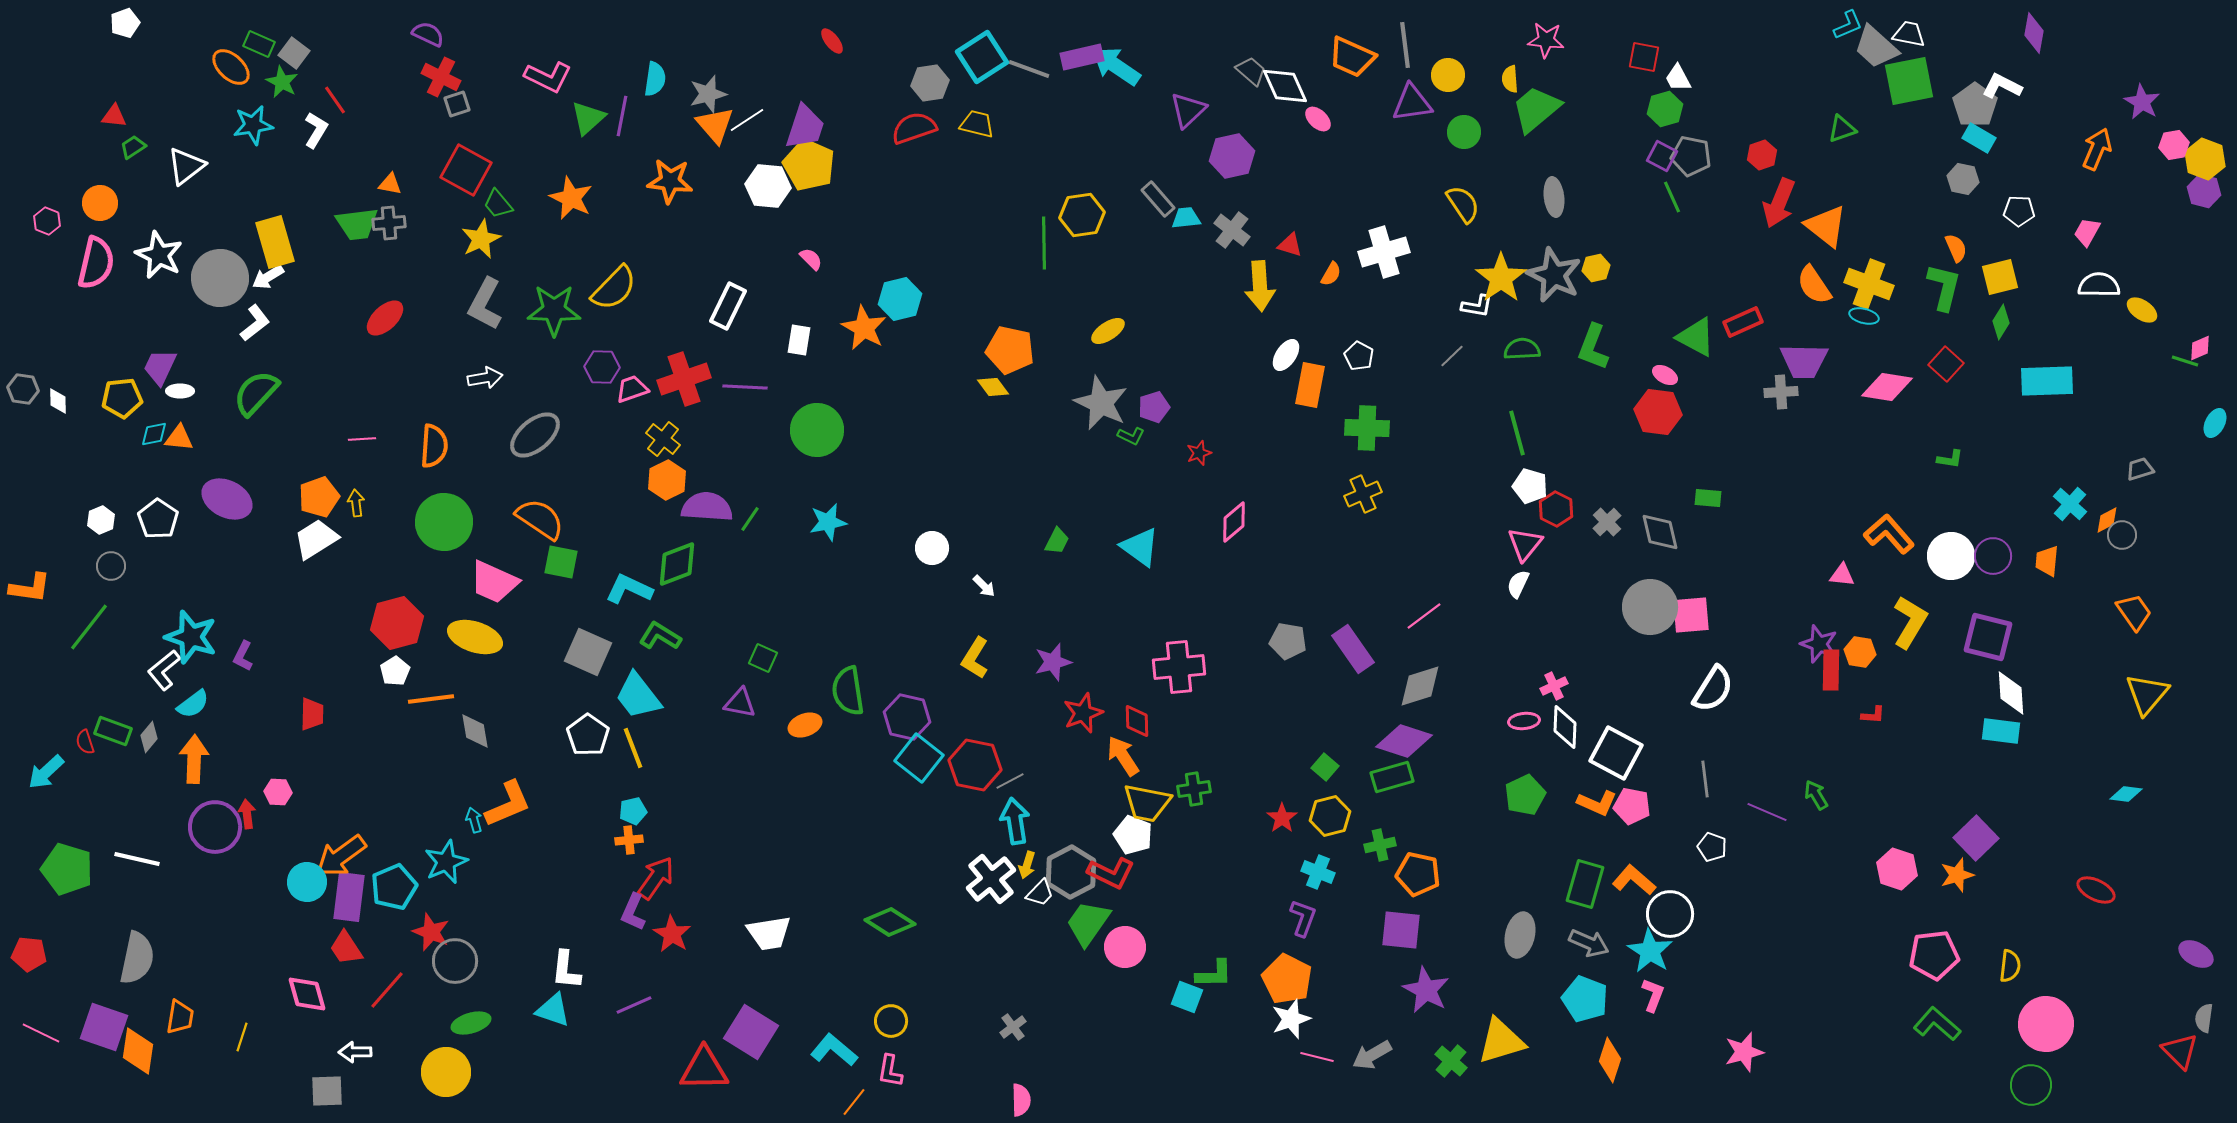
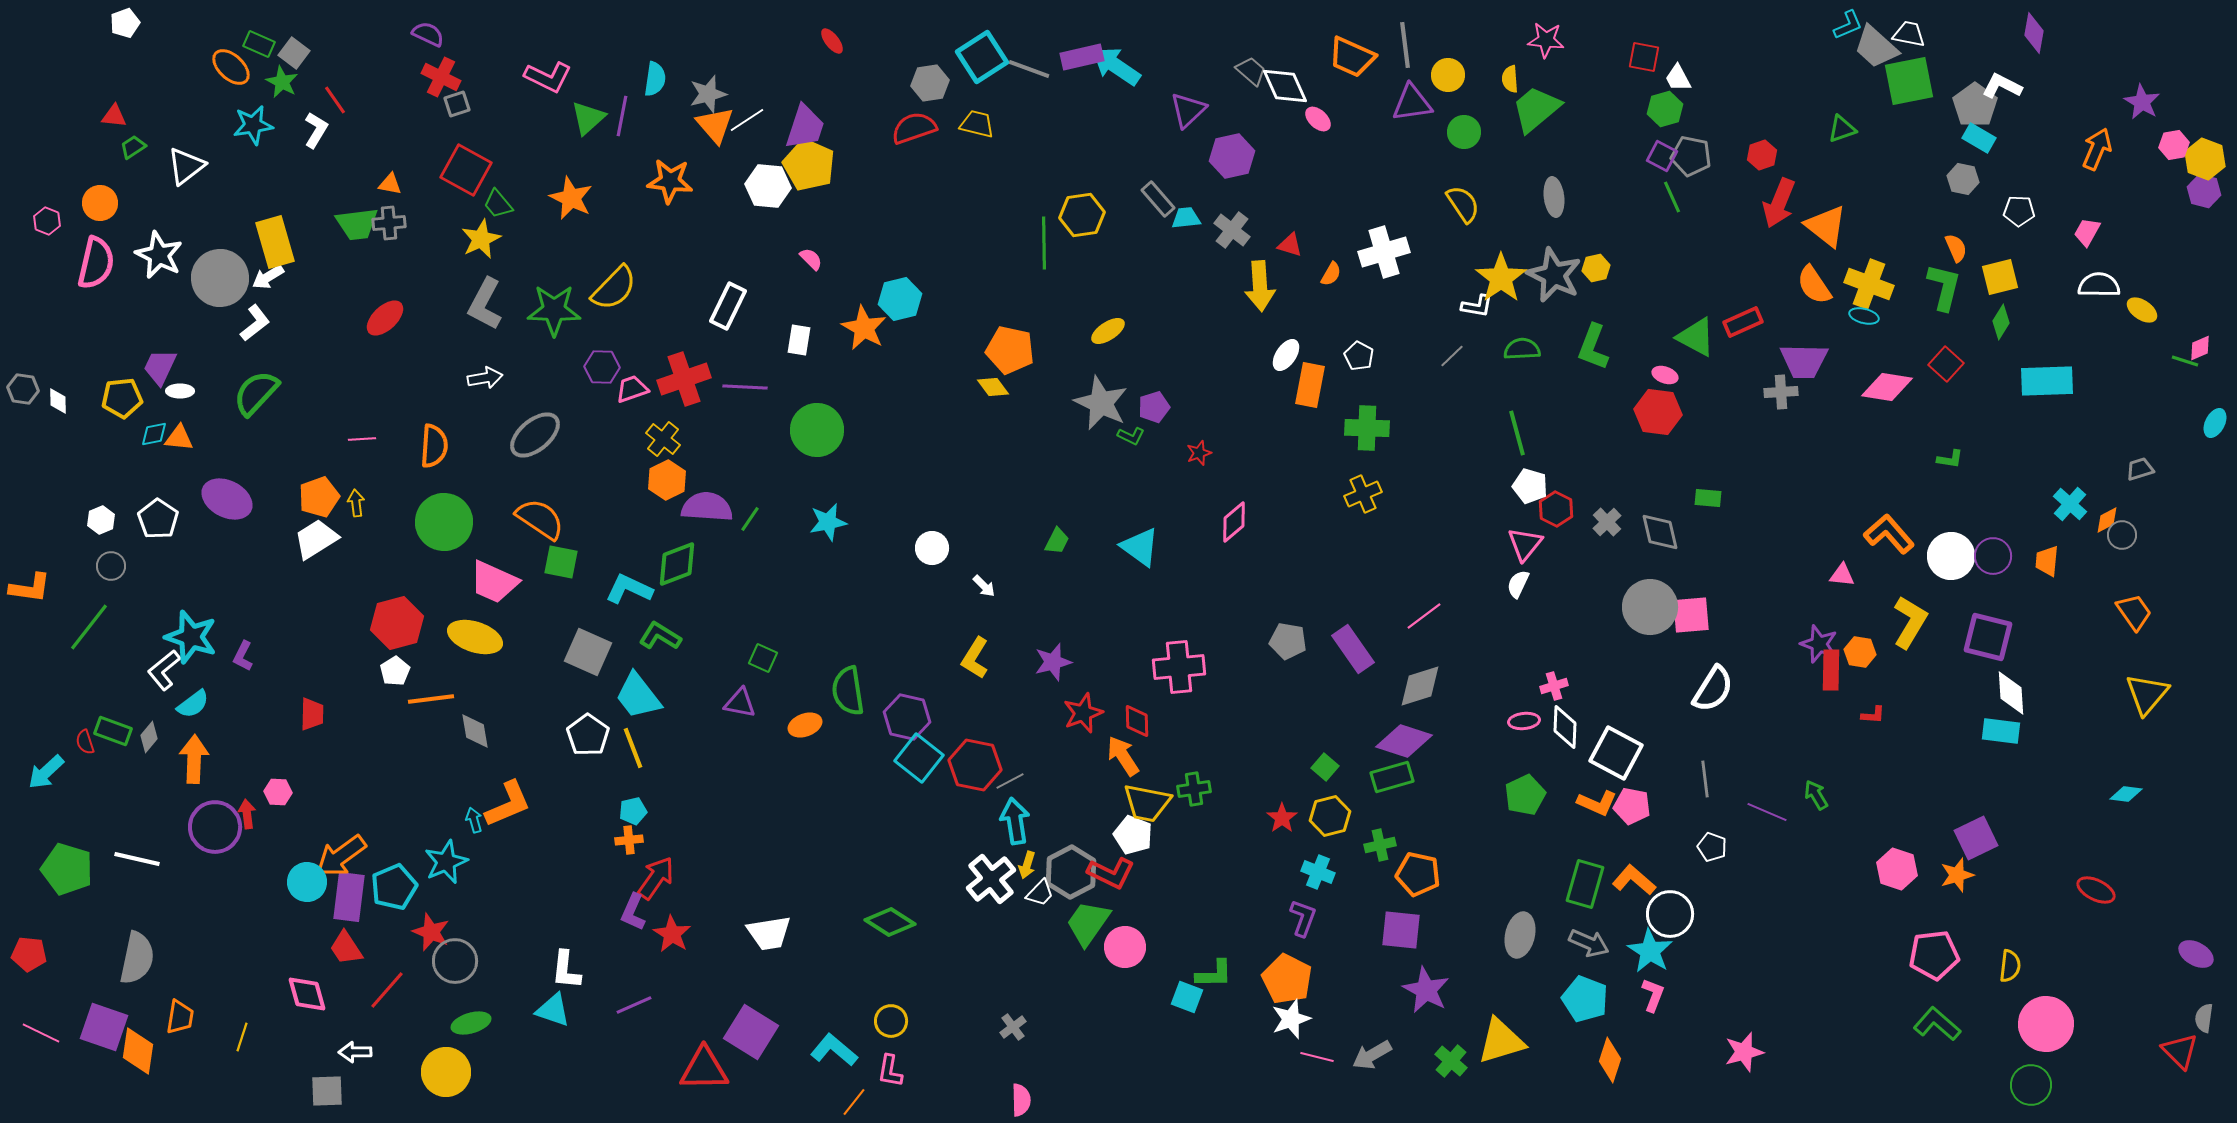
pink ellipse at (1665, 375): rotated 10 degrees counterclockwise
pink cross at (1554, 686): rotated 8 degrees clockwise
purple square at (1976, 838): rotated 18 degrees clockwise
